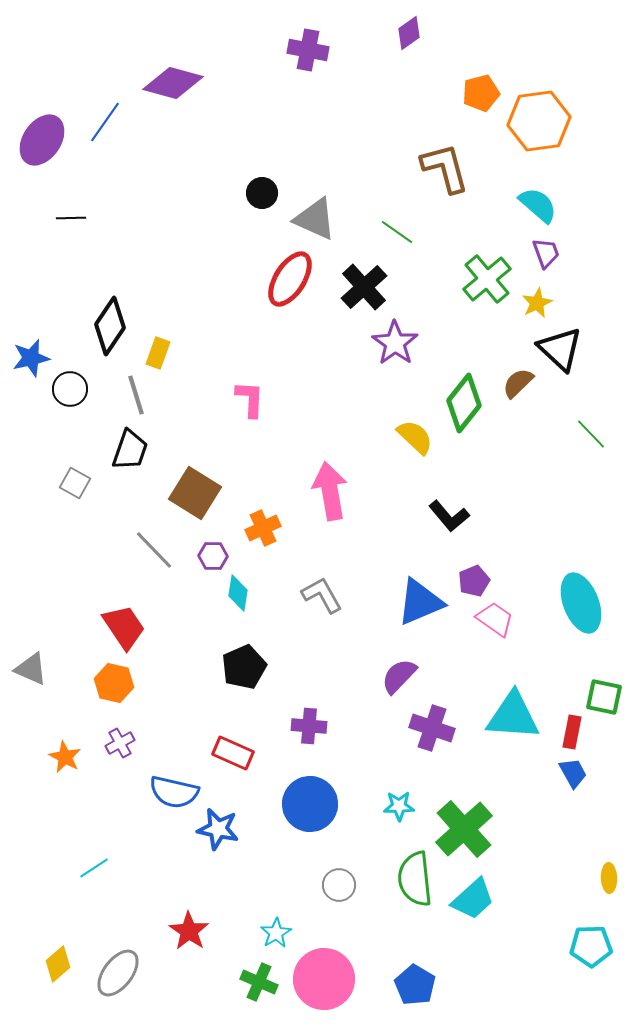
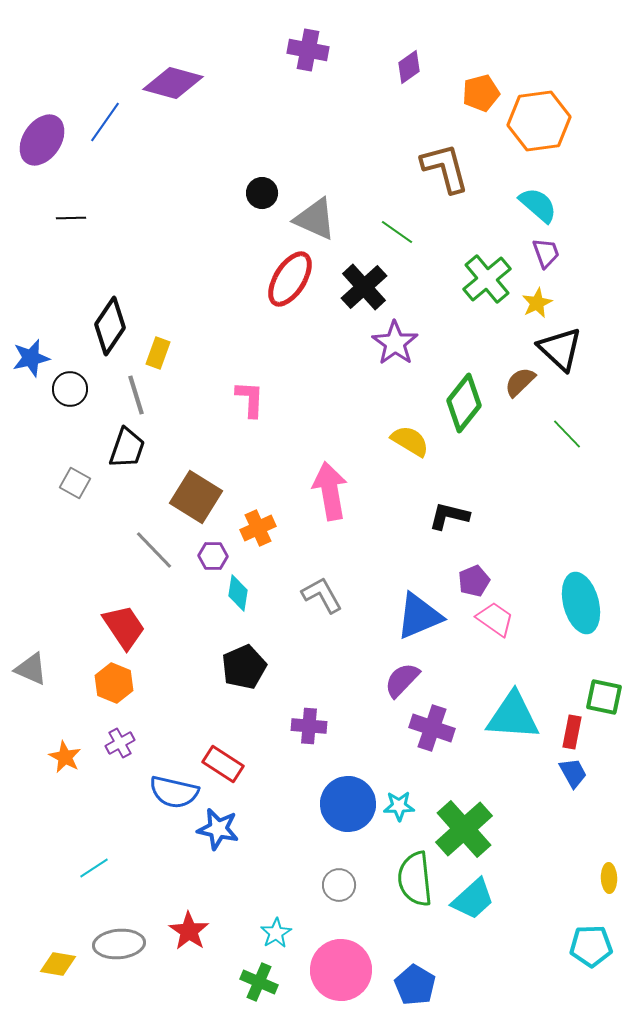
purple diamond at (409, 33): moved 34 px down
brown semicircle at (518, 383): moved 2 px right, 1 px up
green line at (591, 434): moved 24 px left
yellow semicircle at (415, 437): moved 5 px left, 4 px down; rotated 12 degrees counterclockwise
black trapezoid at (130, 450): moved 3 px left, 2 px up
brown square at (195, 493): moved 1 px right, 4 px down
black L-shape at (449, 516): rotated 144 degrees clockwise
orange cross at (263, 528): moved 5 px left
blue triangle at (420, 602): moved 1 px left, 14 px down
cyan ellipse at (581, 603): rotated 6 degrees clockwise
purple semicircle at (399, 676): moved 3 px right, 4 px down
orange hexagon at (114, 683): rotated 9 degrees clockwise
red rectangle at (233, 753): moved 10 px left, 11 px down; rotated 9 degrees clockwise
blue circle at (310, 804): moved 38 px right
yellow diamond at (58, 964): rotated 51 degrees clockwise
gray ellipse at (118, 973): moved 1 px right, 29 px up; rotated 48 degrees clockwise
pink circle at (324, 979): moved 17 px right, 9 px up
